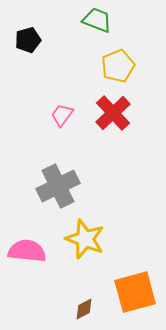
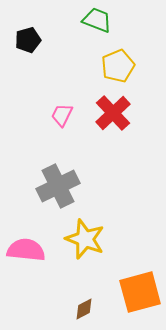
pink trapezoid: rotated 10 degrees counterclockwise
pink semicircle: moved 1 px left, 1 px up
orange square: moved 5 px right
